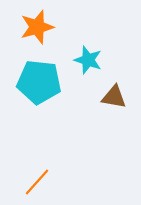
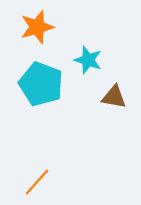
cyan pentagon: moved 2 px right, 2 px down; rotated 15 degrees clockwise
